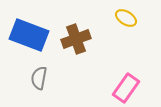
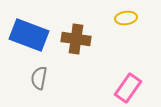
yellow ellipse: rotated 40 degrees counterclockwise
brown cross: rotated 28 degrees clockwise
pink rectangle: moved 2 px right
